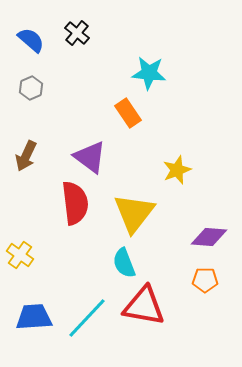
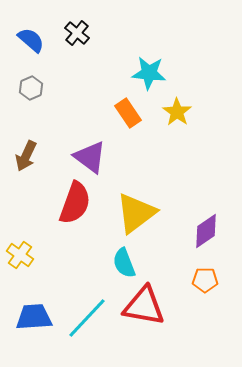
yellow star: moved 58 px up; rotated 16 degrees counterclockwise
red semicircle: rotated 27 degrees clockwise
yellow triangle: moved 2 px right; rotated 15 degrees clockwise
purple diamond: moved 3 px left, 6 px up; rotated 39 degrees counterclockwise
